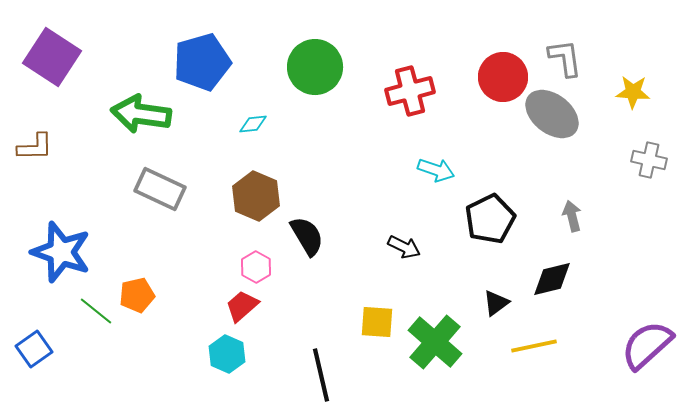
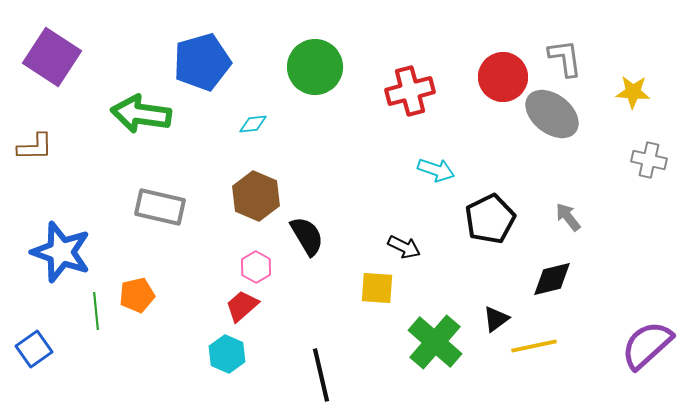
gray rectangle: moved 18 px down; rotated 12 degrees counterclockwise
gray arrow: moved 4 px left, 1 px down; rotated 24 degrees counterclockwise
black triangle: moved 16 px down
green line: rotated 45 degrees clockwise
yellow square: moved 34 px up
